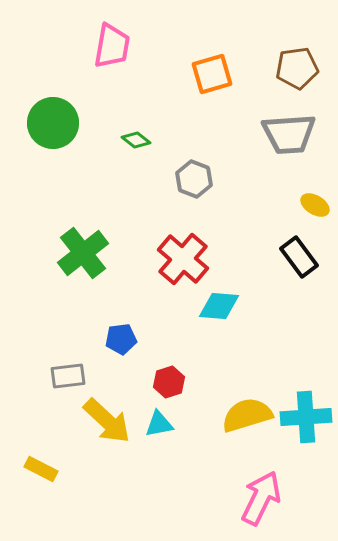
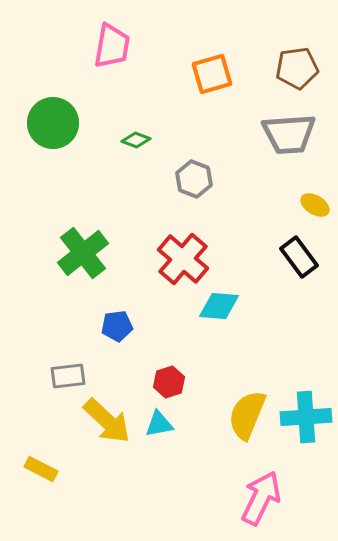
green diamond: rotated 16 degrees counterclockwise
blue pentagon: moved 4 px left, 13 px up
yellow semicircle: rotated 51 degrees counterclockwise
